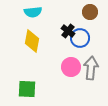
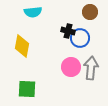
black cross: rotated 24 degrees counterclockwise
yellow diamond: moved 10 px left, 5 px down
